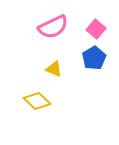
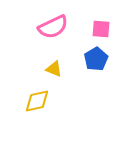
pink square: moved 5 px right; rotated 36 degrees counterclockwise
blue pentagon: moved 2 px right, 1 px down
yellow diamond: rotated 56 degrees counterclockwise
